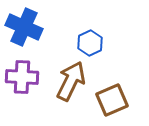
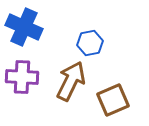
blue hexagon: rotated 15 degrees clockwise
brown square: moved 1 px right
